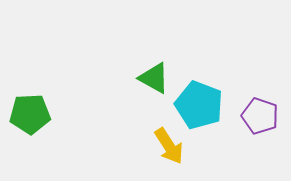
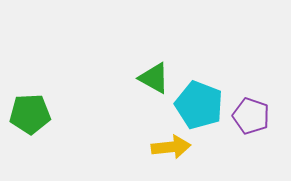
purple pentagon: moved 9 px left
yellow arrow: moved 2 px right, 1 px down; rotated 63 degrees counterclockwise
